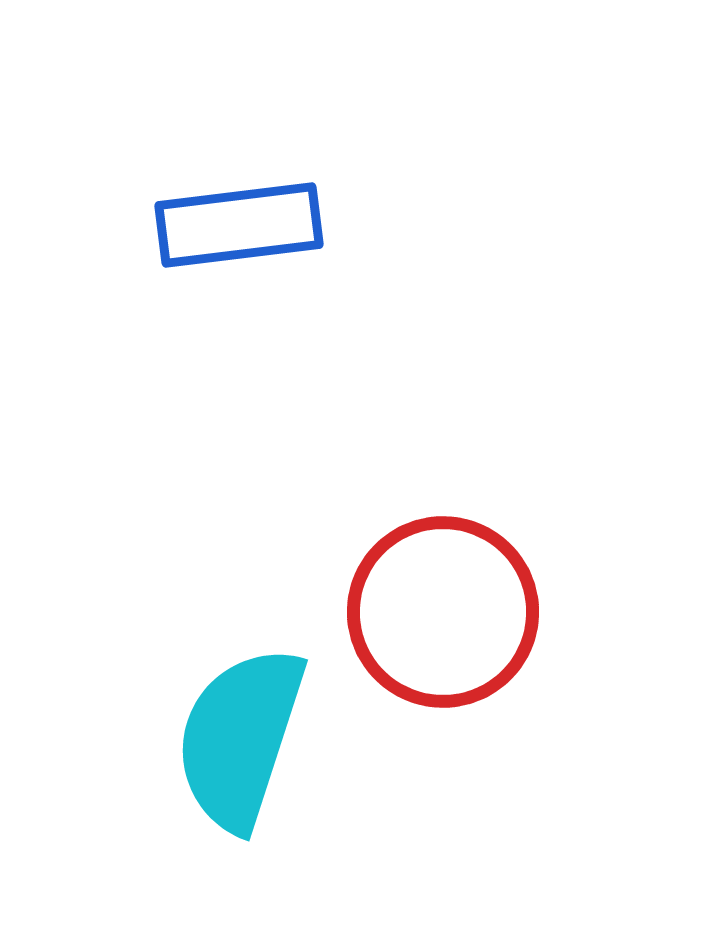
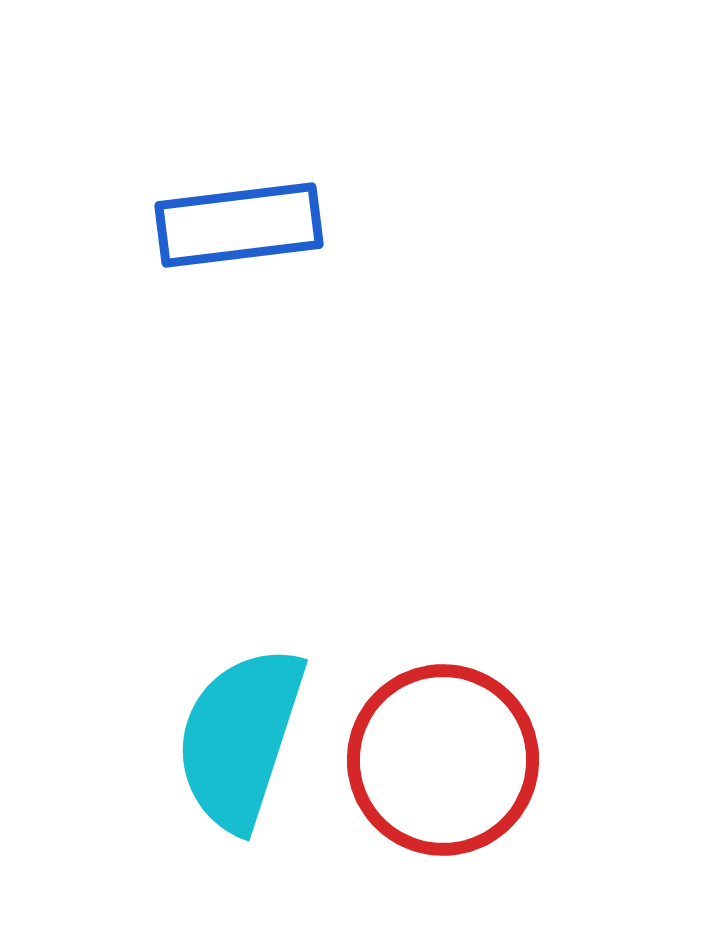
red circle: moved 148 px down
